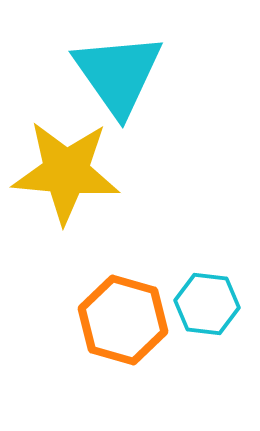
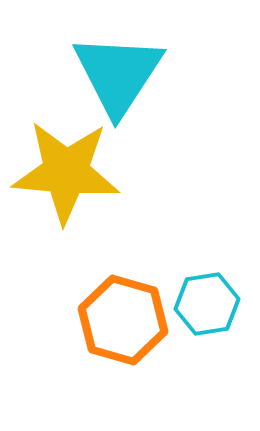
cyan triangle: rotated 8 degrees clockwise
cyan hexagon: rotated 16 degrees counterclockwise
